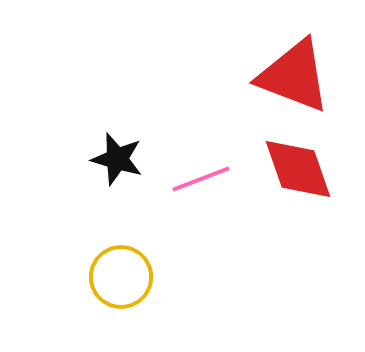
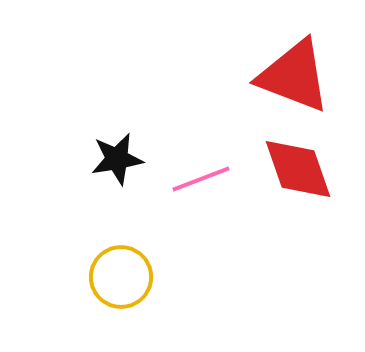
black star: rotated 26 degrees counterclockwise
